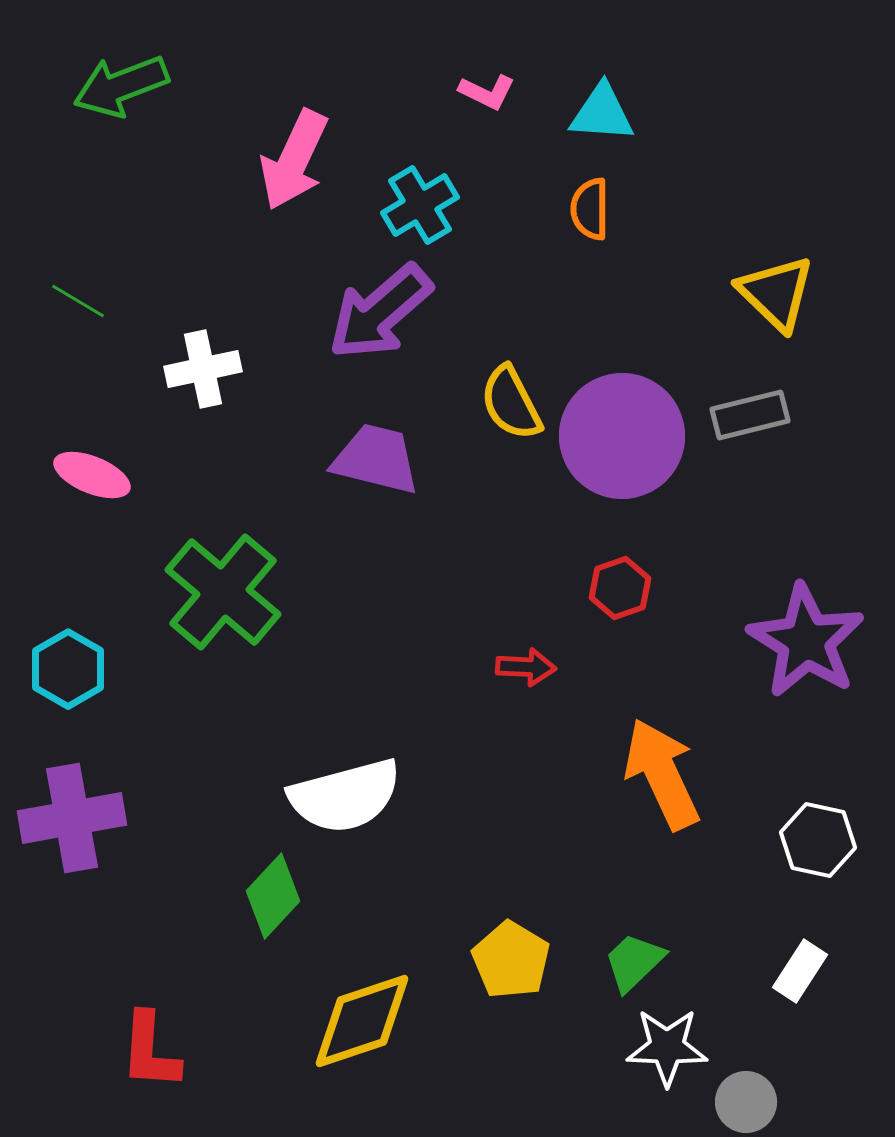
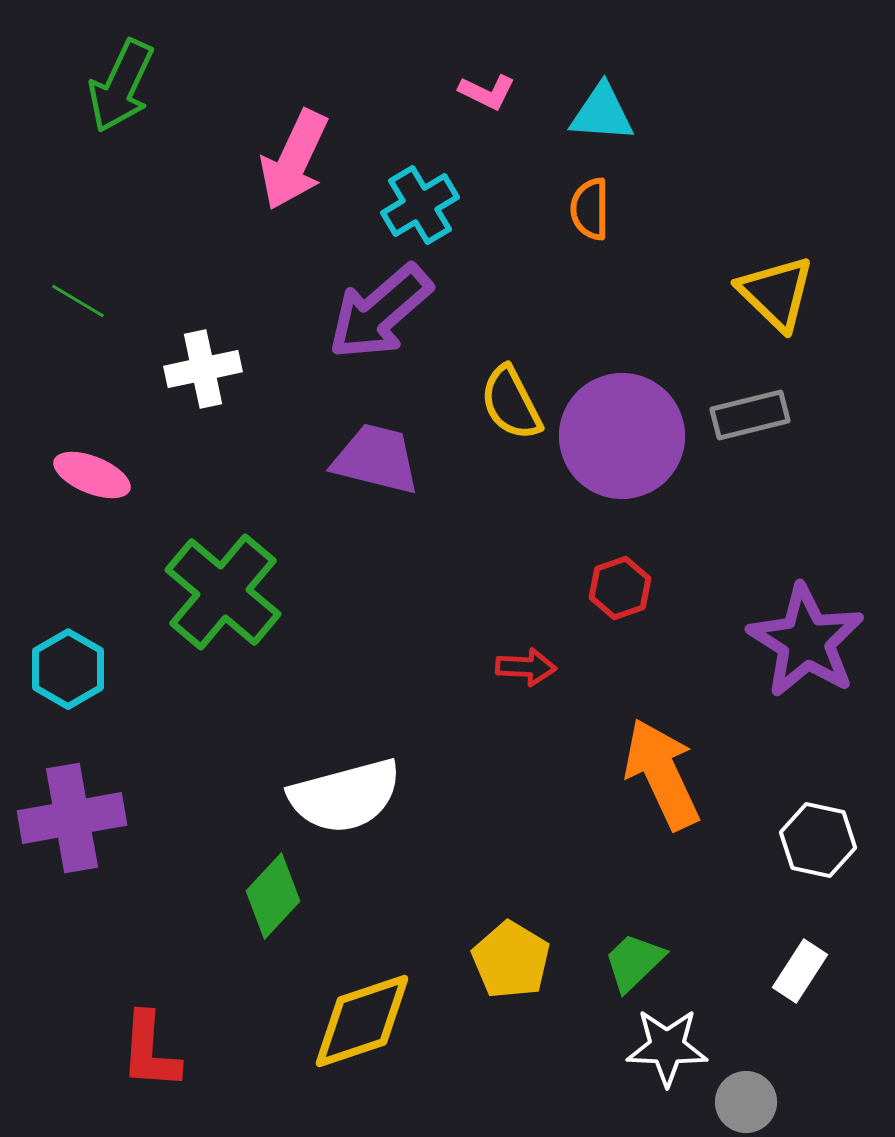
green arrow: rotated 44 degrees counterclockwise
